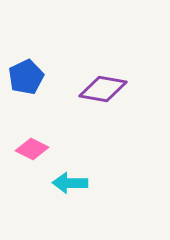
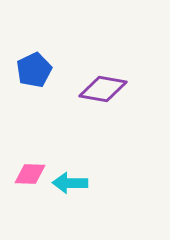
blue pentagon: moved 8 px right, 7 px up
pink diamond: moved 2 px left, 25 px down; rotated 24 degrees counterclockwise
